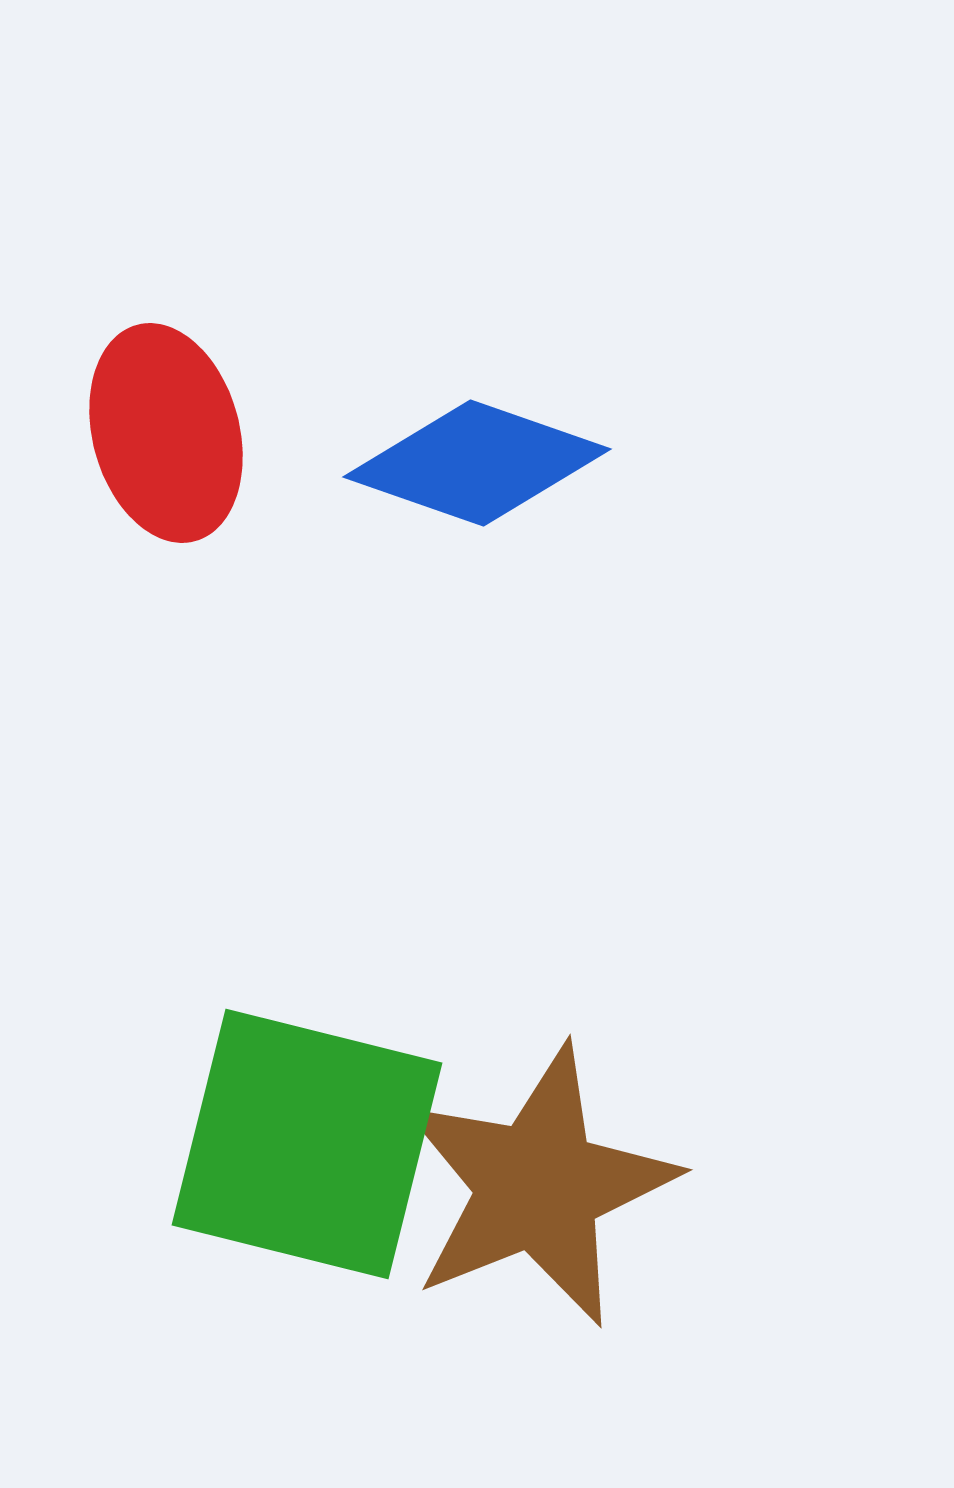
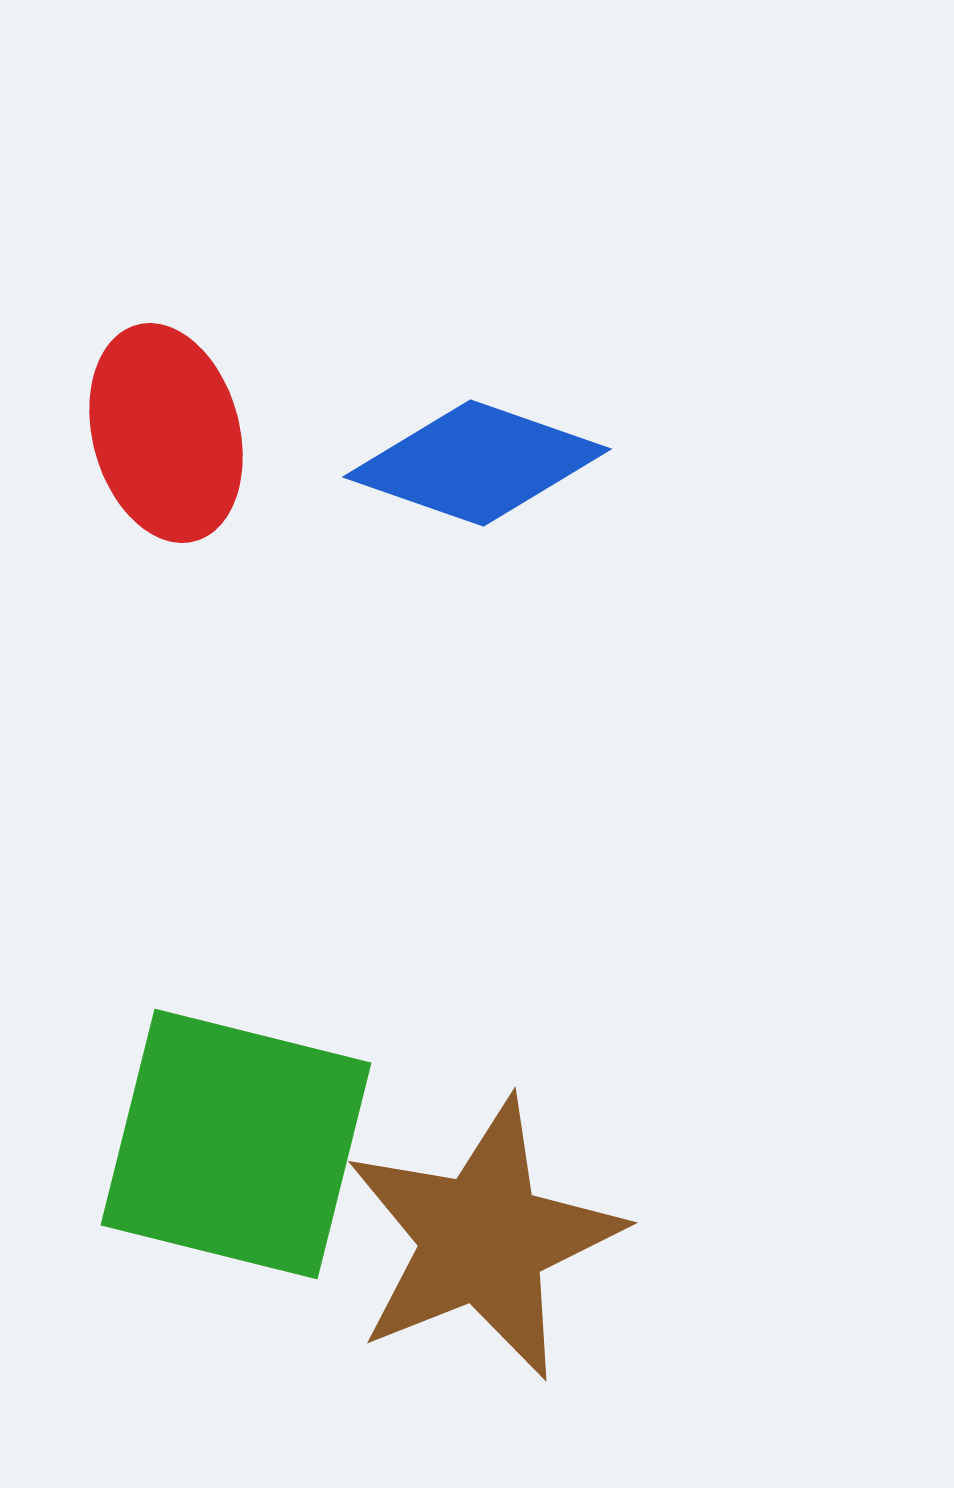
green square: moved 71 px left
brown star: moved 55 px left, 53 px down
